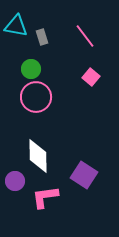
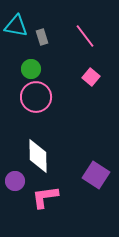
purple square: moved 12 px right
